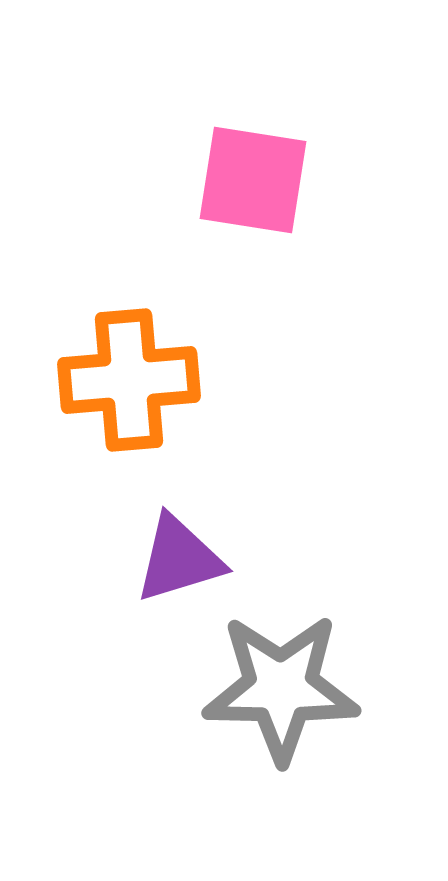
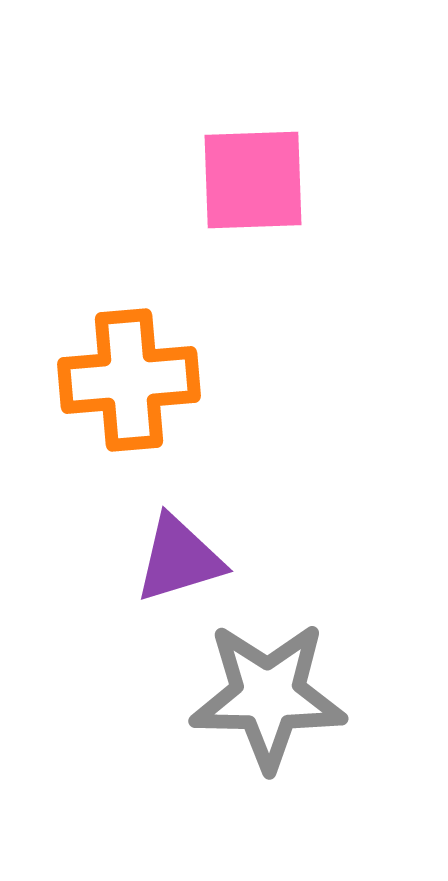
pink square: rotated 11 degrees counterclockwise
gray star: moved 13 px left, 8 px down
